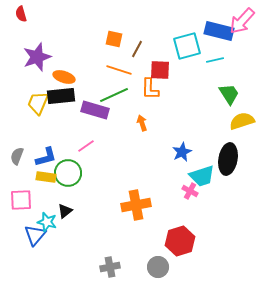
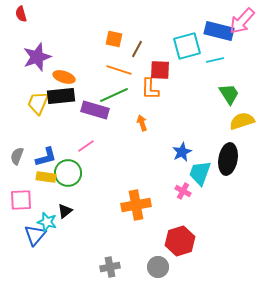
cyan trapezoid: moved 2 px left, 3 px up; rotated 128 degrees clockwise
pink cross: moved 7 px left
